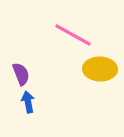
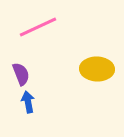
pink line: moved 35 px left, 8 px up; rotated 54 degrees counterclockwise
yellow ellipse: moved 3 px left
